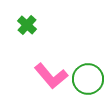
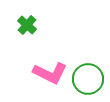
pink L-shape: moved 1 px left, 3 px up; rotated 24 degrees counterclockwise
